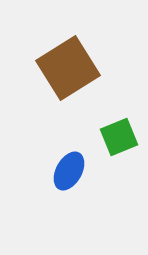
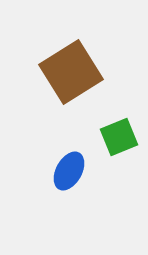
brown square: moved 3 px right, 4 px down
